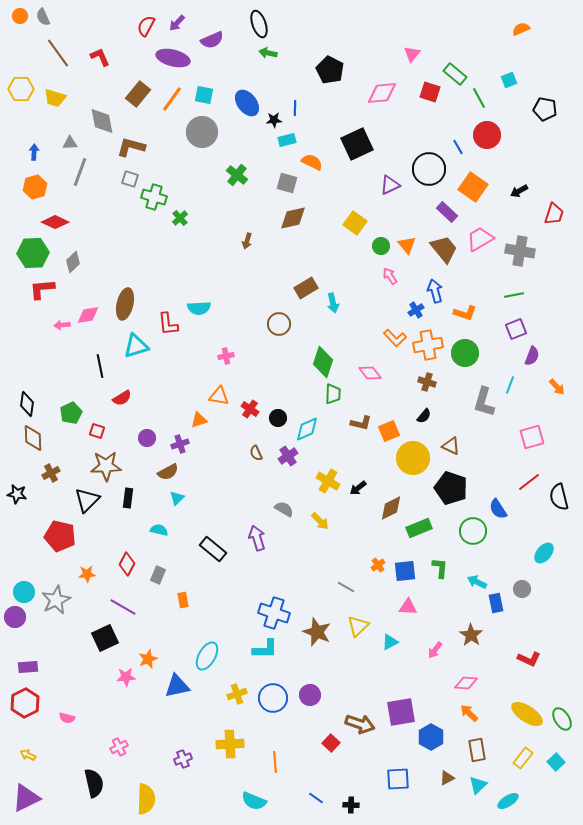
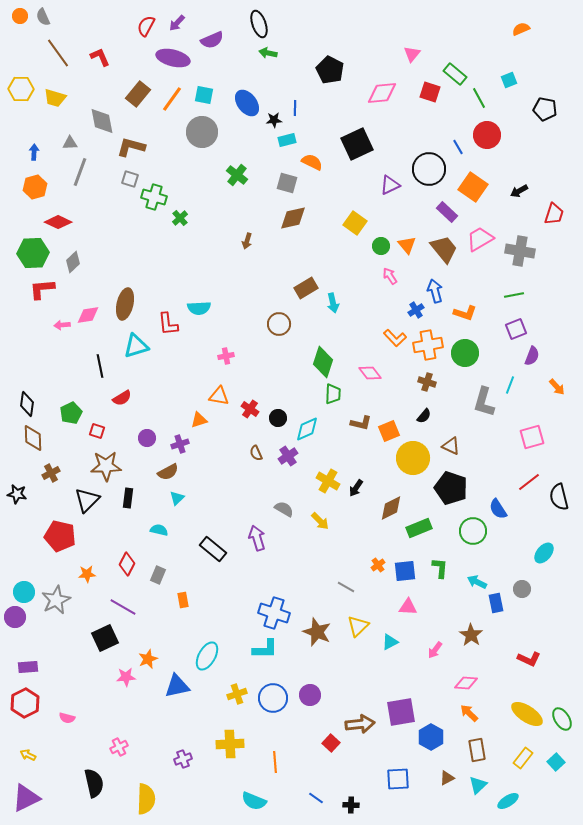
red diamond at (55, 222): moved 3 px right
black arrow at (358, 488): moved 2 px left; rotated 18 degrees counterclockwise
brown arrow at (360, 724): rotated 24 degrees counterclockwise
